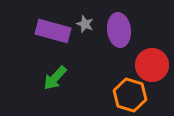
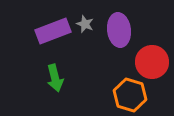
purple rectangle: rotated 36 degrees counterclockwise
red circle: moved 3 px up
green arrow: rotated 56 degrees counterclockwise
